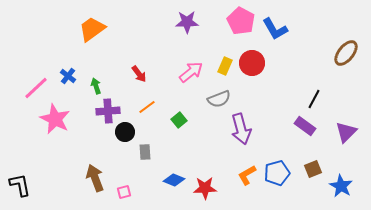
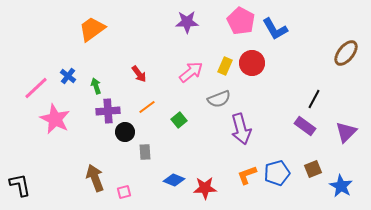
orange L-shape: rotated 10 degrees clockwise
